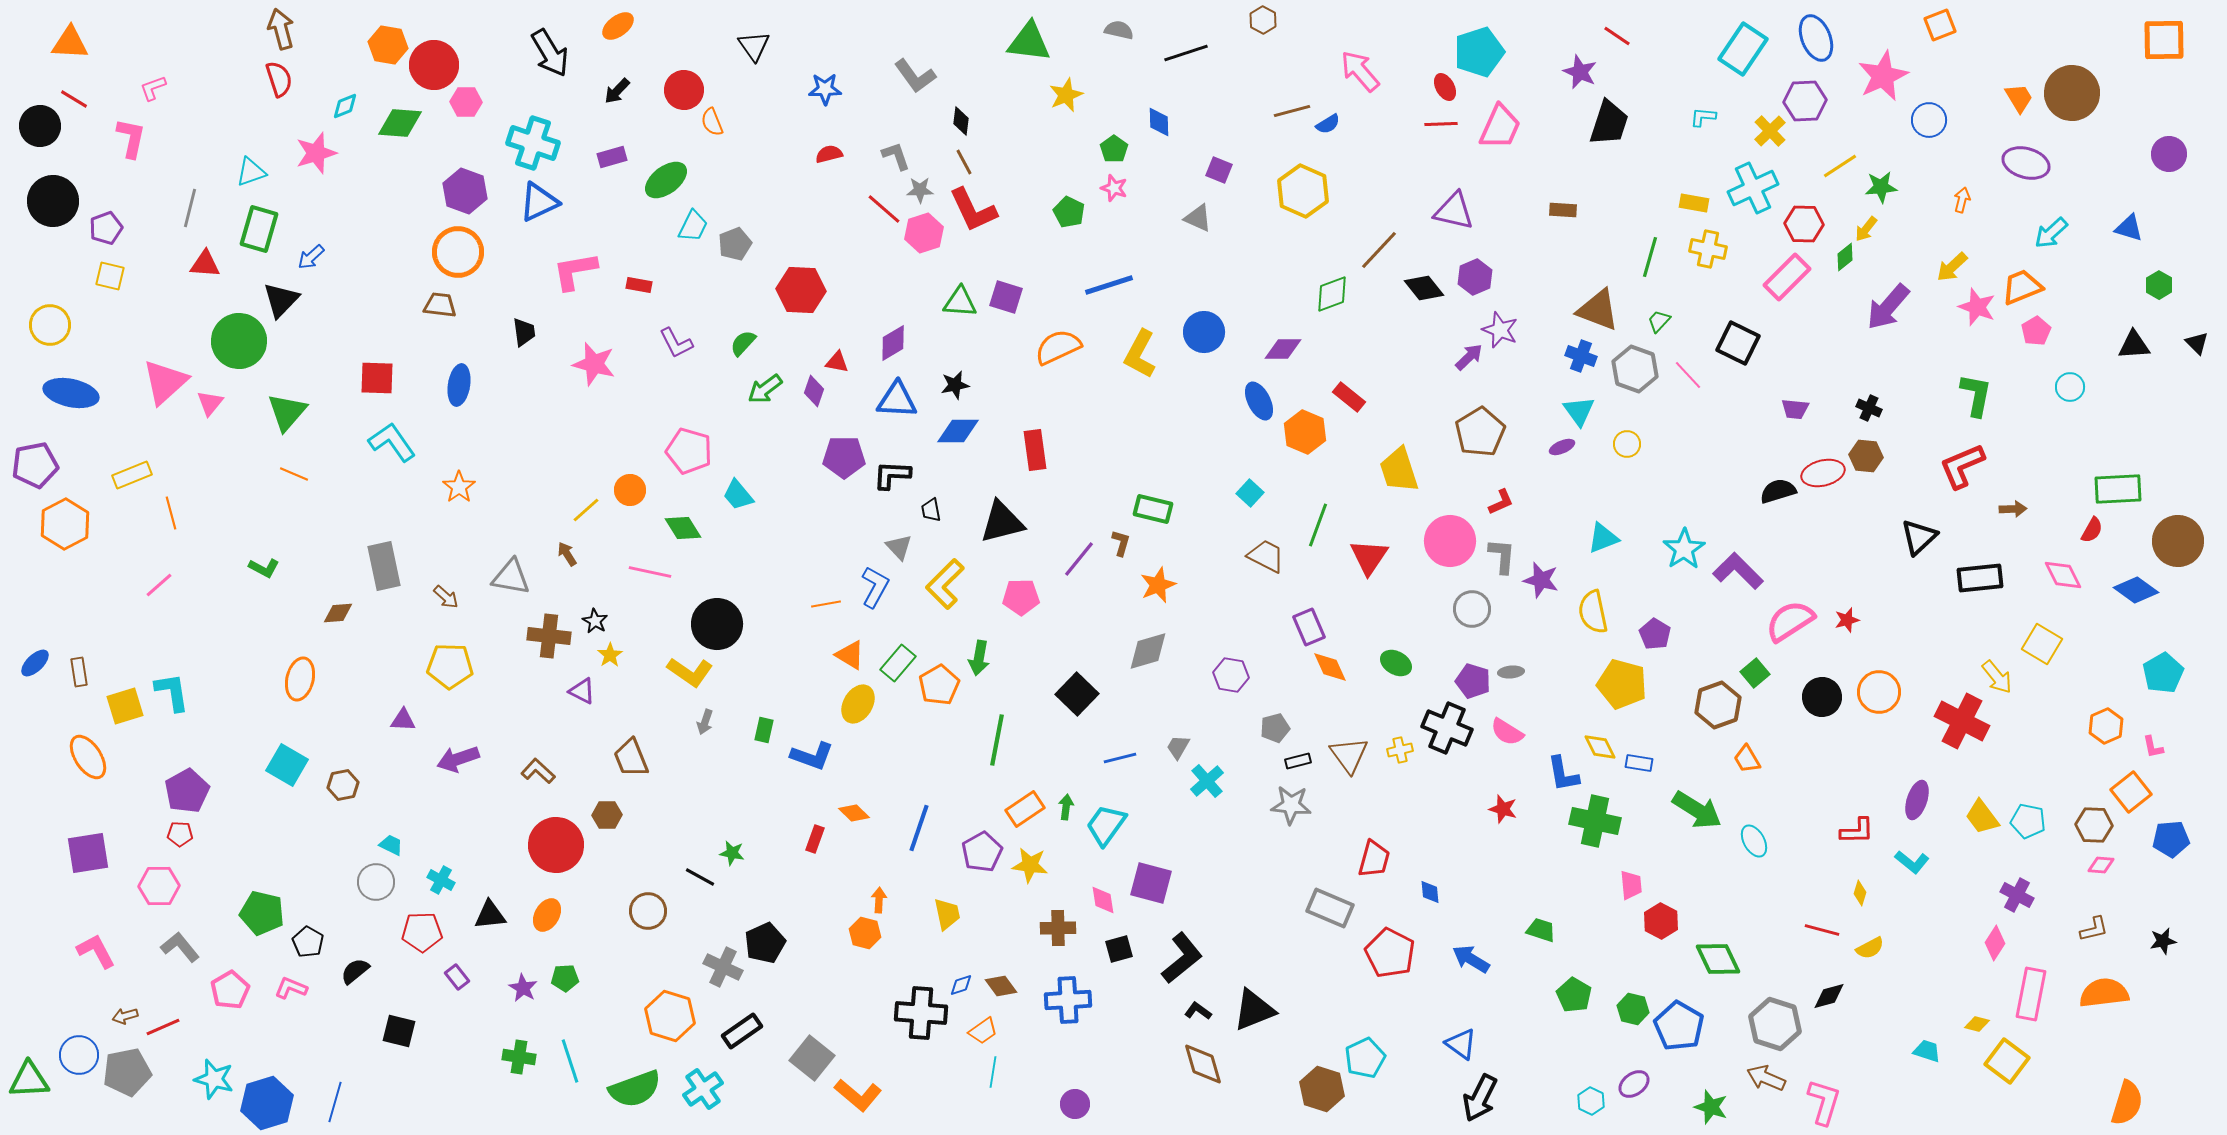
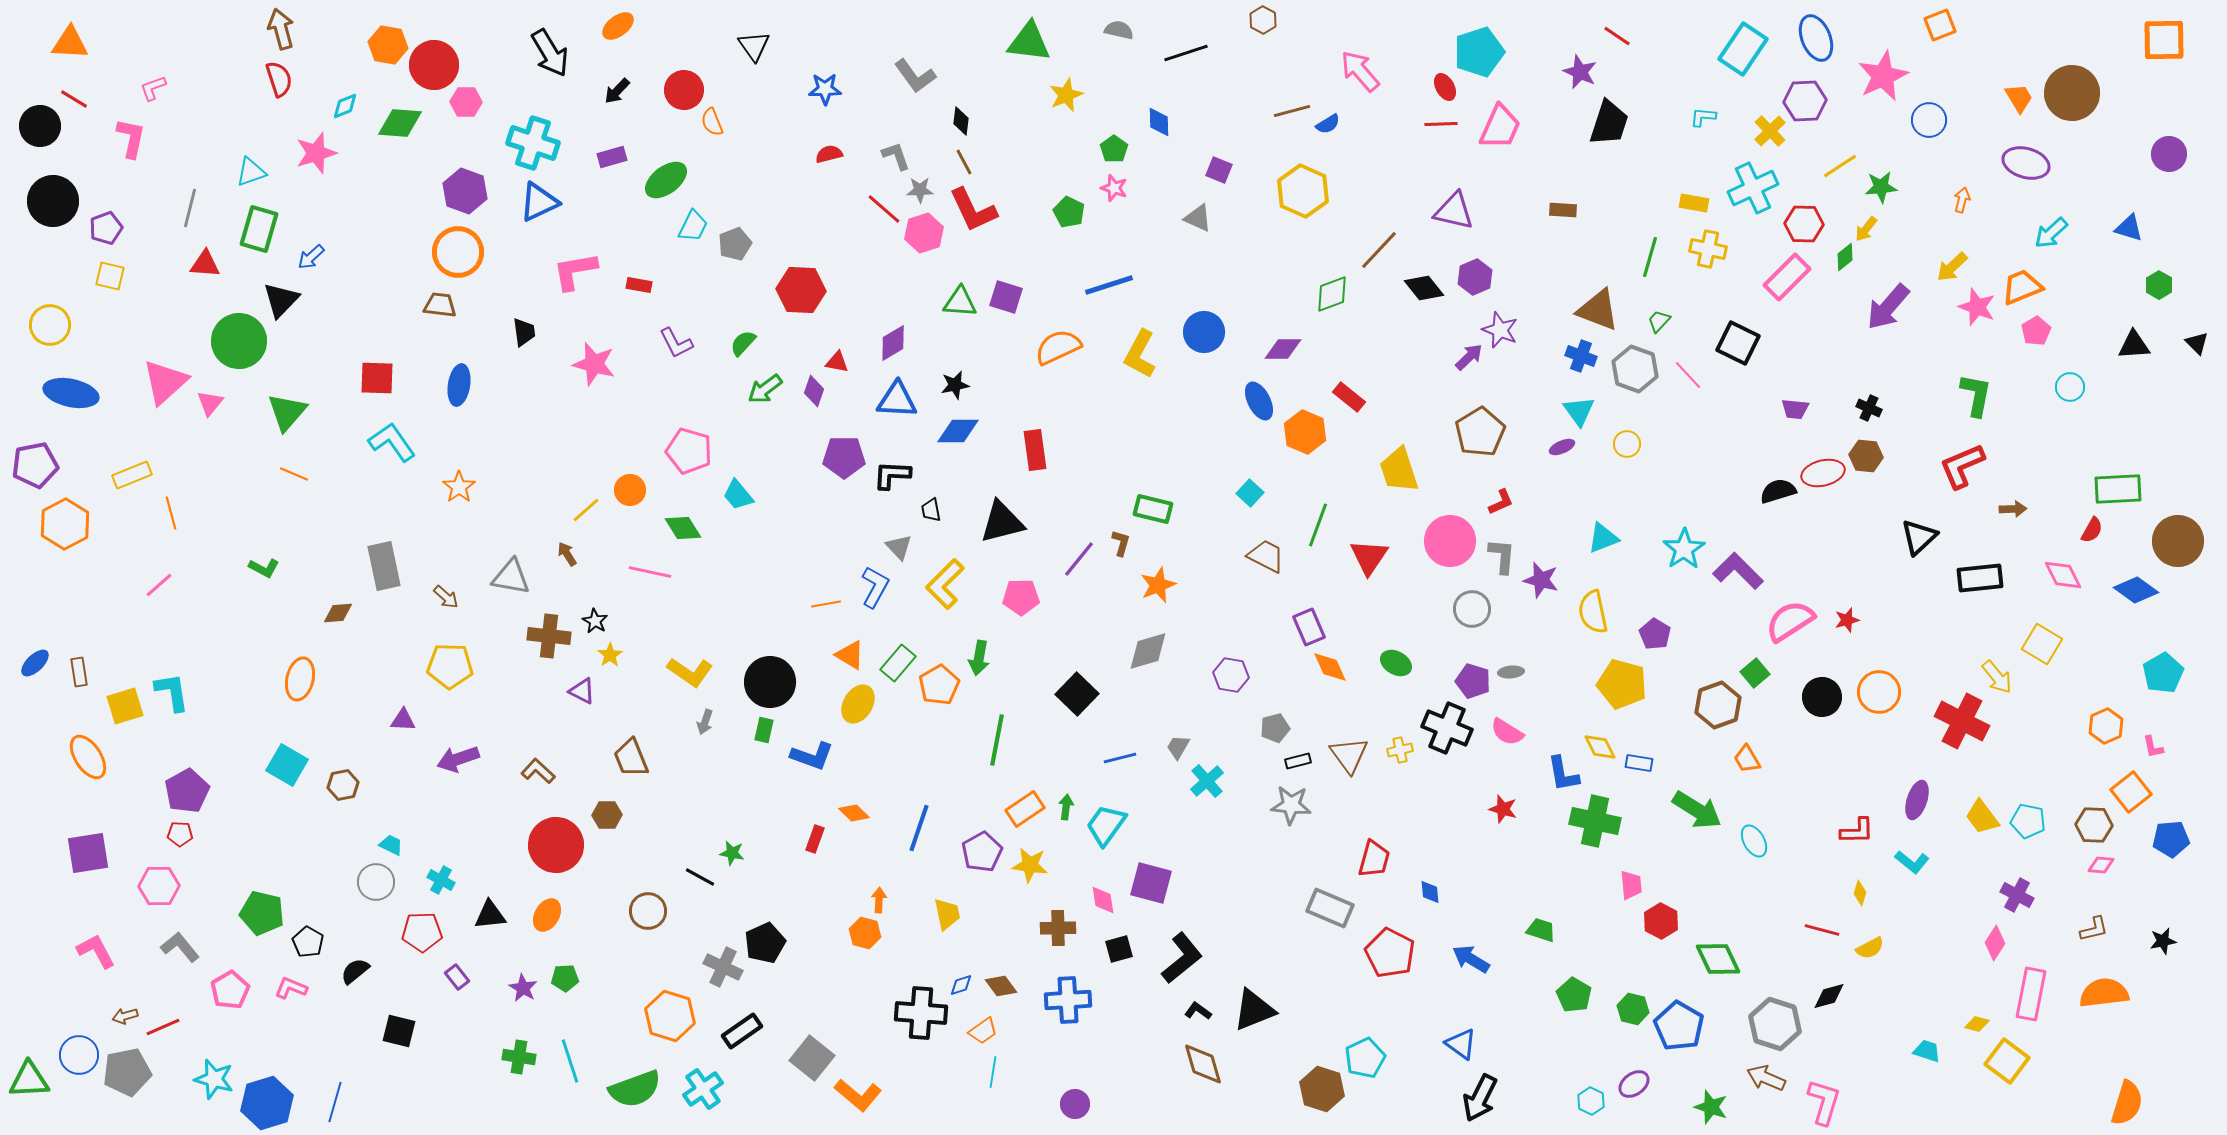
black circle at (717, 624): moved 53 px right, 58 px down
